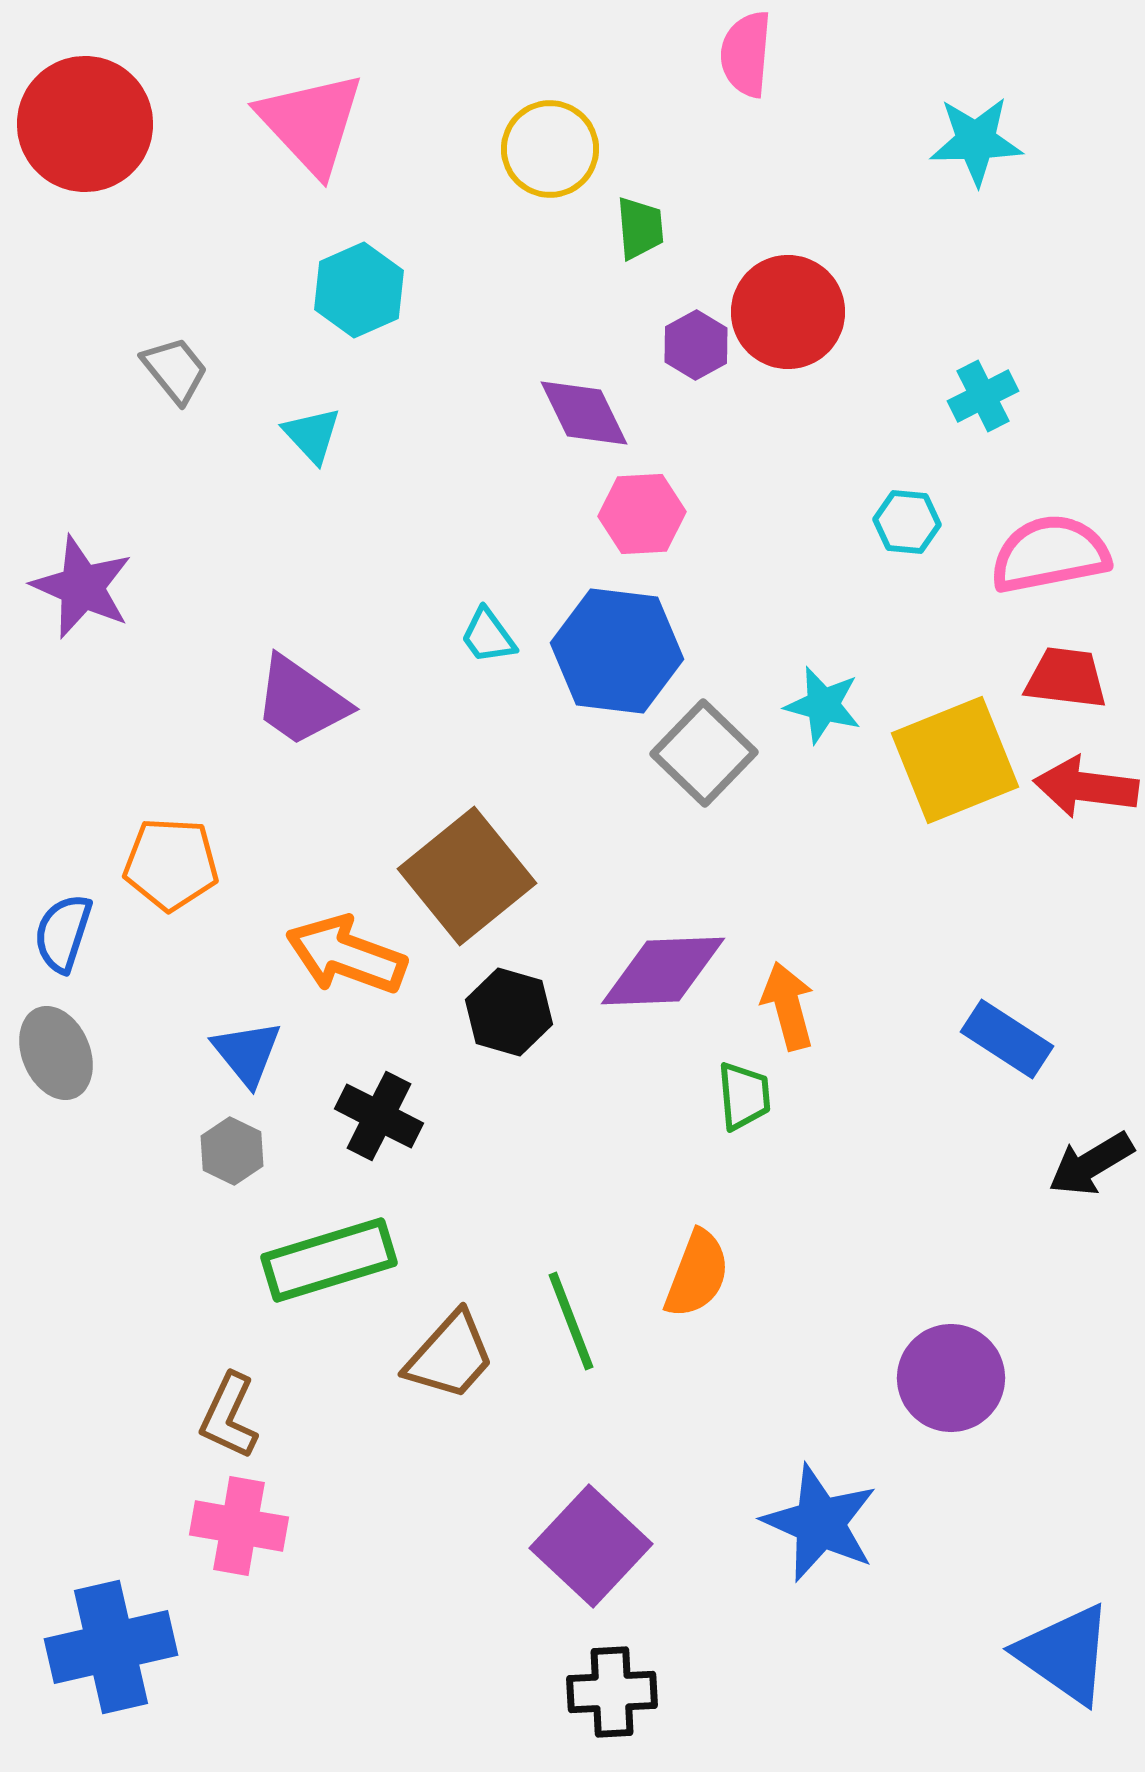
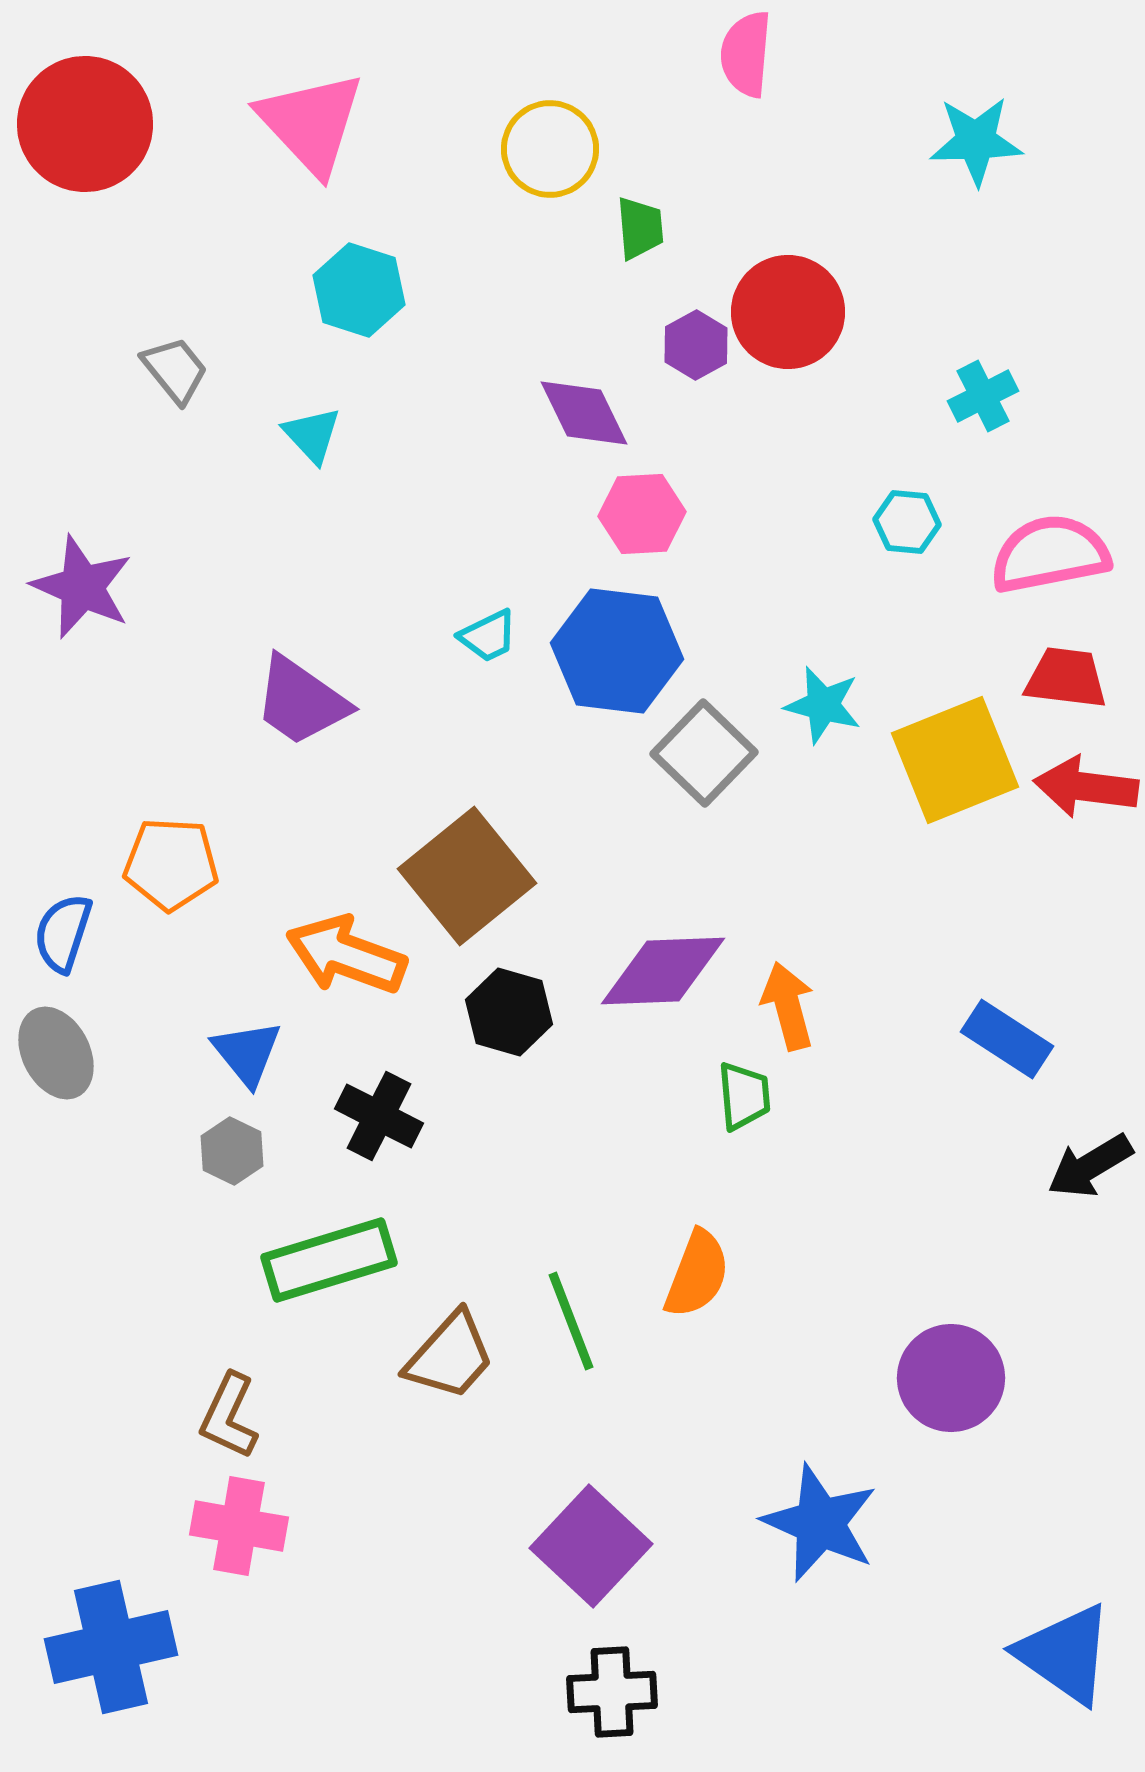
cyan hexagon at (359, 290): rotated 18 degrees counterclockwise
cyan trapezoid at (488, 636): rotated 80 degrees counterclockwise
gray ellipse at (56, 1053): rotated 4 degrees counterclockwise
black arrow at (1091, 1164): moved 1 px left, 2 px down
